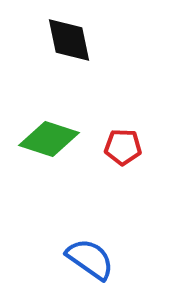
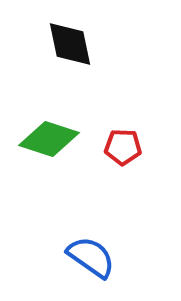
black diamond: moved 1 px right, 4 px down
blue semicircle: moved 1 px right, 2 px up
